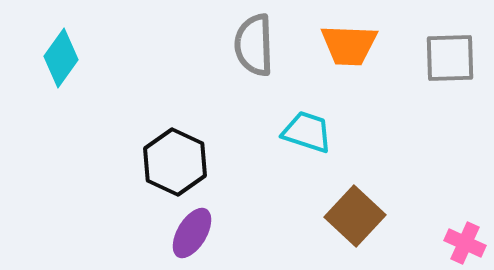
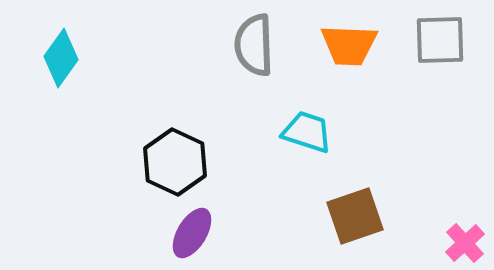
gray square: moved 10 px left, 18 px up
brown square: rotated 28 degrees clockwise
pink cross: rotated 24 degrees clockwise
